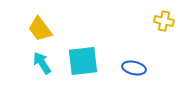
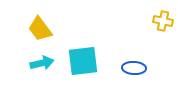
yellow cross: moved 1 px left
cyan arrow: rotated 110 degrees clockwise
blue ellipse: rotated 10 degrees counterclockwise
